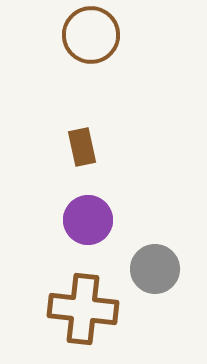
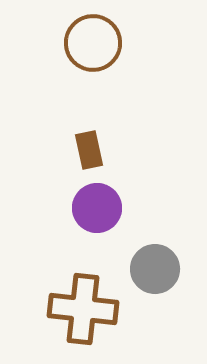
brown circle: moved 2 px right, 8 px down
brown rectangle: moved 7 px right, 3 px down
purple circle: moved 9 px right, 12 px up
